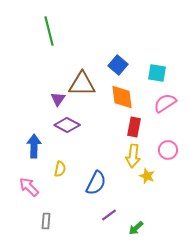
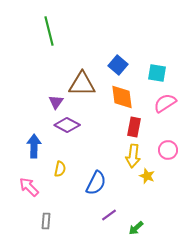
purple triangle: moved 2 px left, 3 px down
